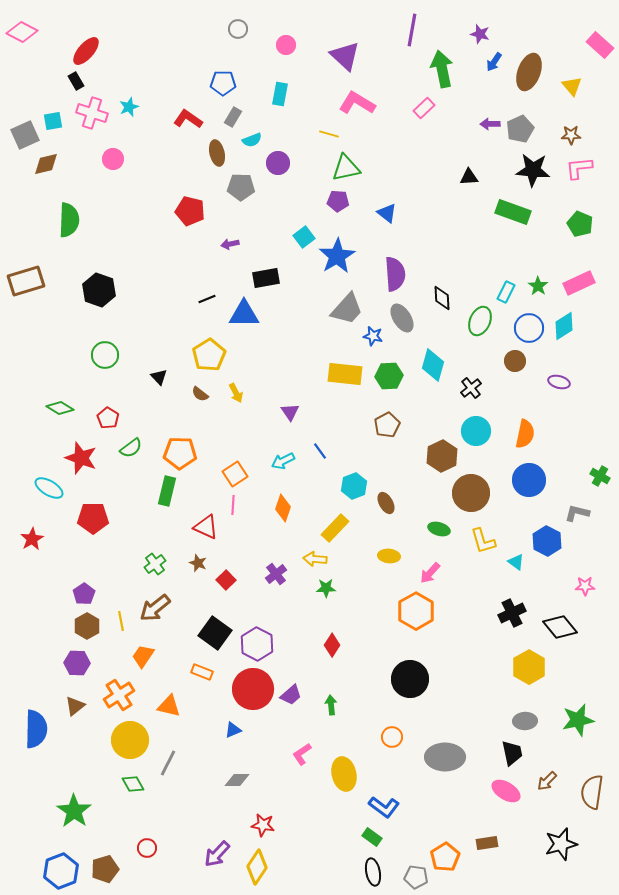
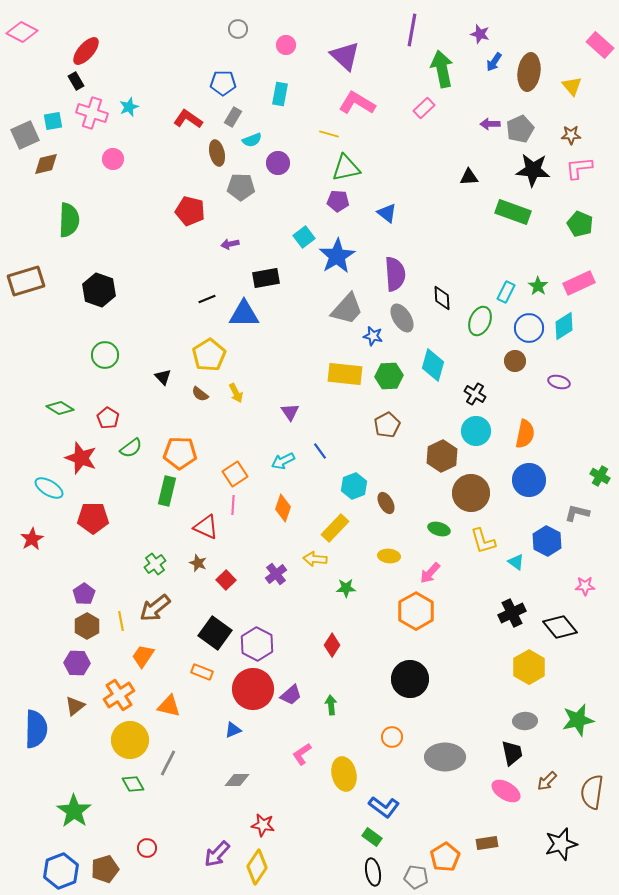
brown ellipse at (529, 72): rotated 12 degrees counterclockwise
black triangle at (159, 377): moved 4 px right
black cross at (471, 388): moved 4 px right, 6 px down; rotated 20 degrees counterclockwise
green star at (326, 588): moved 20 px right
